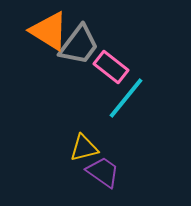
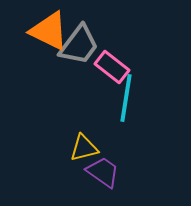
orange triangle: rotated 6 degrees counterclockwise
pink rectangle: moved 1 px right
cyan line: rotated 30 degrees counterclockwise
